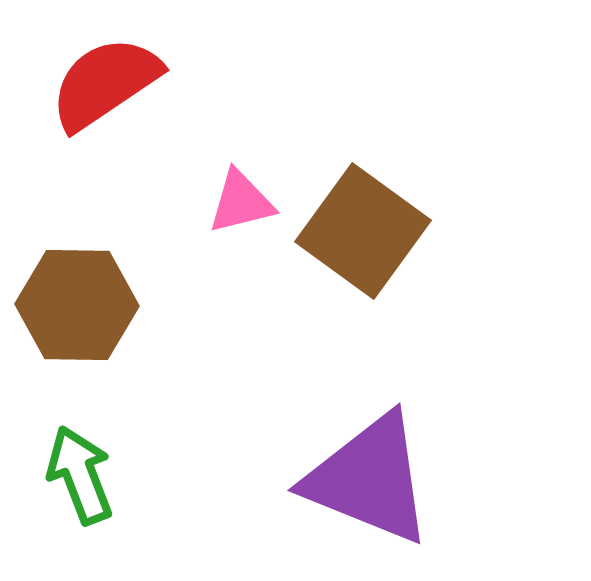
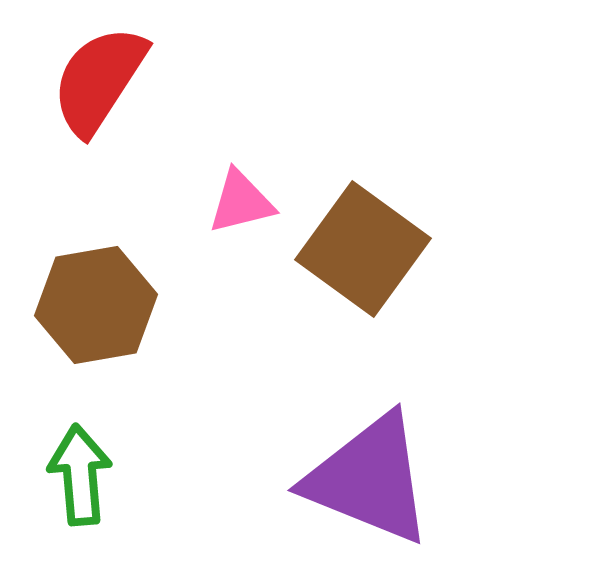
red semicircle: moved 6 px left, 3 px up; rotated 23 degrees counterclockwise
brown square: moved 18 px down
brown hexagon: moved 19 px right; rotated 11 degrees counterclockwise
green arrow: rotated 16 degrees clockwise
